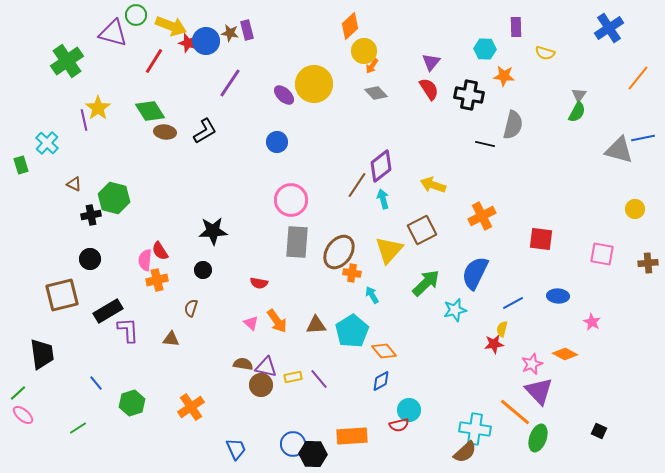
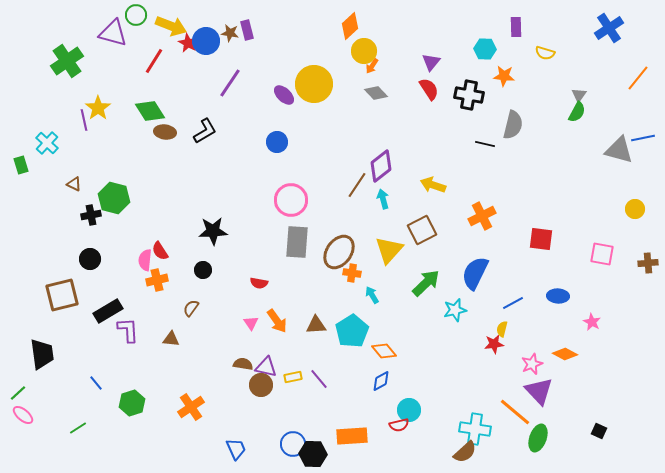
red star at (188, 43): rotated 12 degrees clockwise
brown semicircle at (191, 308): rotated 18 degrees clockwise
pink triangle at (251, 323): rotated 14 degrees clockwise
